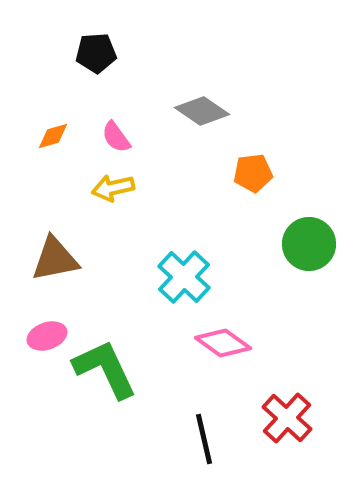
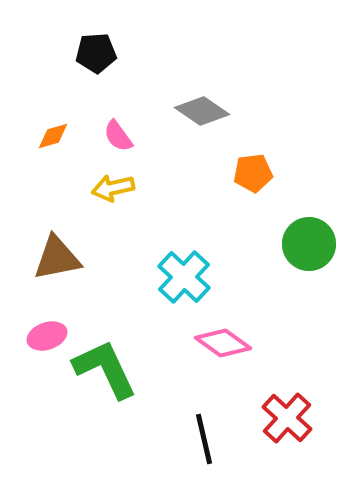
pink semicircle: moved 2 px right, 1 px up
brown triangle: moved 2 px right, 1 px up
